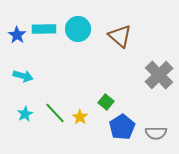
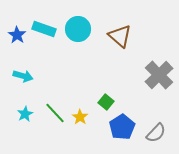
cyan rectangle: rotated 20 degrees clockwise
gray semicircle: rotated 45 degrees counterclockwise
